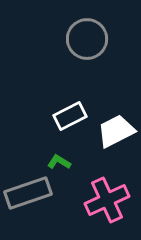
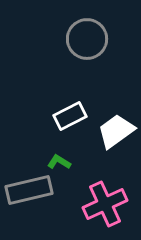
white trapezoid: rotated 9 degrees counterclockwise
gray rectangle: moved 1 px right, 3 px up; rotated 6 degrees clockwise
pink cross: moved 2 px left, 4 px down
